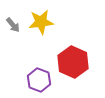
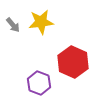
purple hexagon: moved 3 px down
